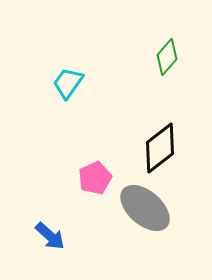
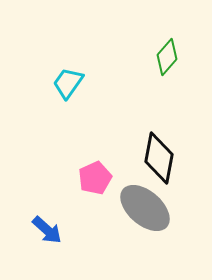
black diamond: moved 1 px left, 10 px down; rotated 42 degrees counterclockwise
blue arrow: moved 3 px left, 6 px up
